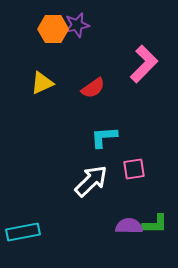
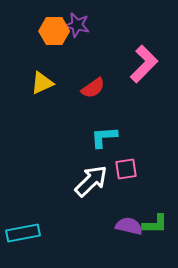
purple star: rotated 25 degrees clockwise
orange hexagon: moved 1 px right, 2 px down
pink square: moved 8 px left
purple semicircle: rotated 12 degrees clockwise
cyan rectangle: moved 1 px down
